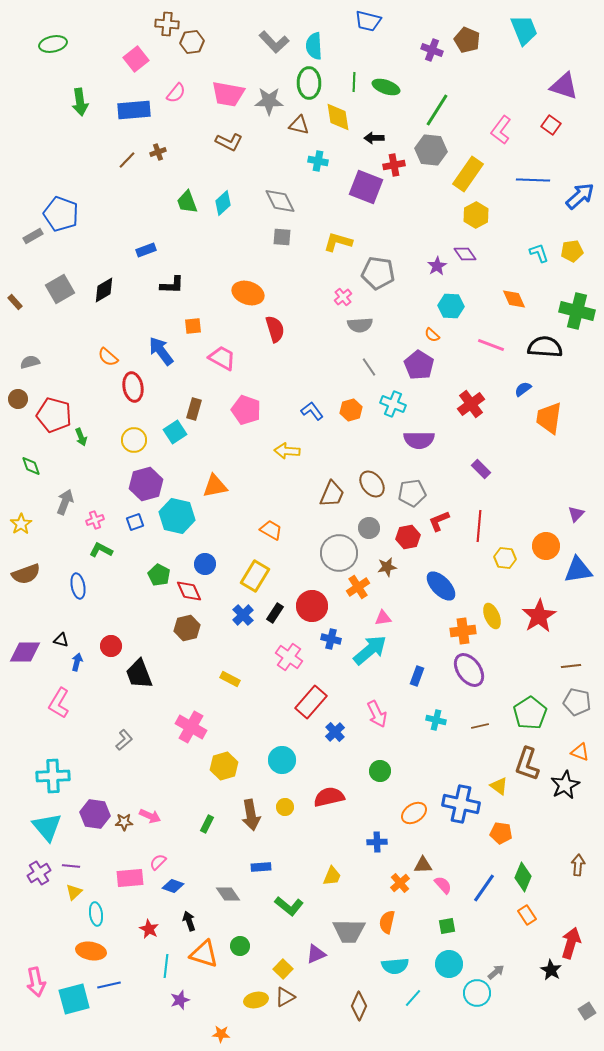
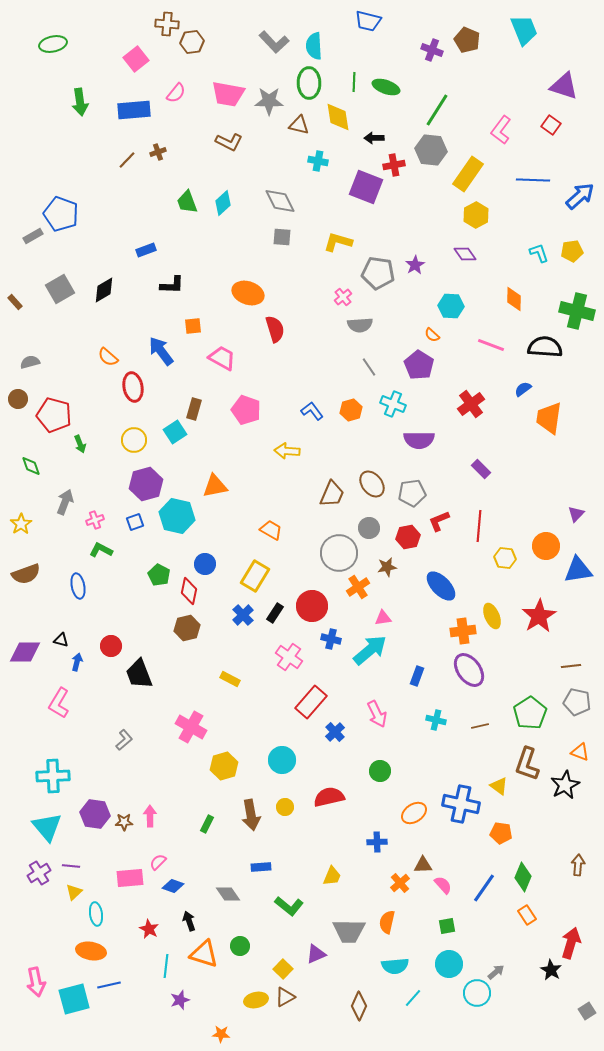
purple star at (437, 266): moved 22 px left, 1 px up
orange diamond at (514, 299): rotated 25 degrees clockwise
green arrow at (81, 437): moved 1 px left, 7 px down
red diamond at (189, 591): rotated 36 degrees clockwise
pink arrow at (150, 816): rotated 115 degrees counterclockwise
